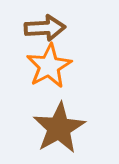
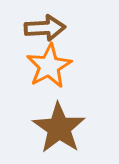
brown star: rotated 8 degrees counterclockwise
